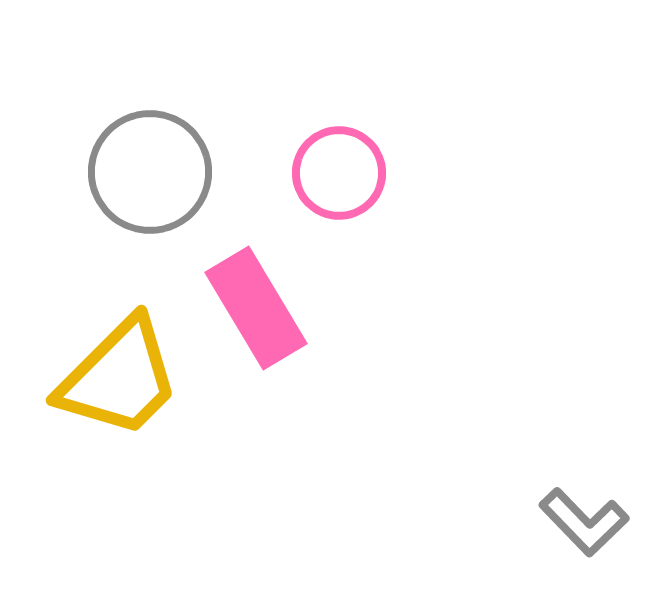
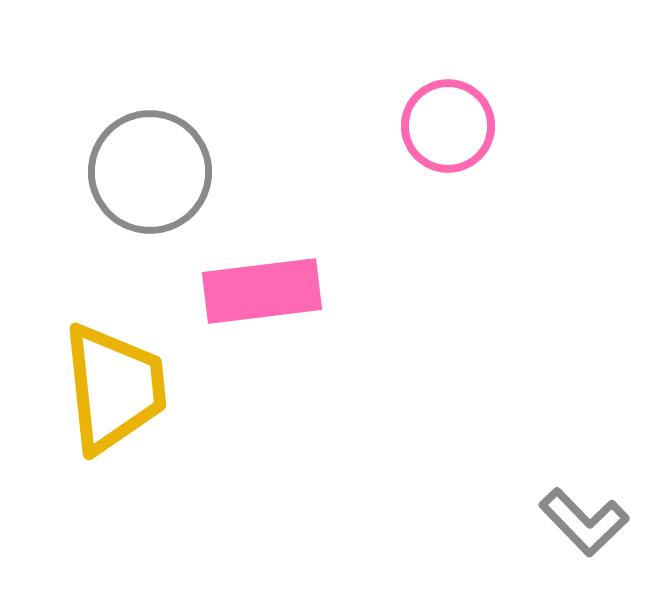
pink circle: moved 109 px right, 47 px up
pink rectangle: moved 6 px right, 17 px up; rotated 66 degrees counterclockwise
yellow trapezoid: moved 5 px left, 10 px down; rotated 51 degrees counterclockwise
